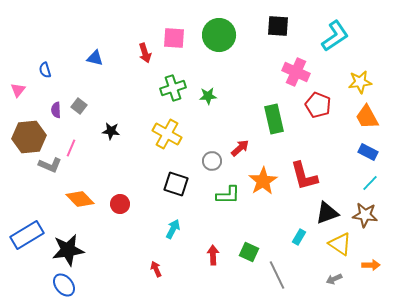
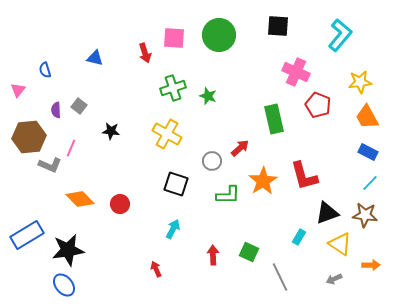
cyan L-shape at (335, 36): moved 5 px right, 1 px up; rotated 16 degrees counterclockwise
green star at (208, 96): rotated 24 degrees clockwise
gray line at (277, 275): moved 3 px right, 2 px down
